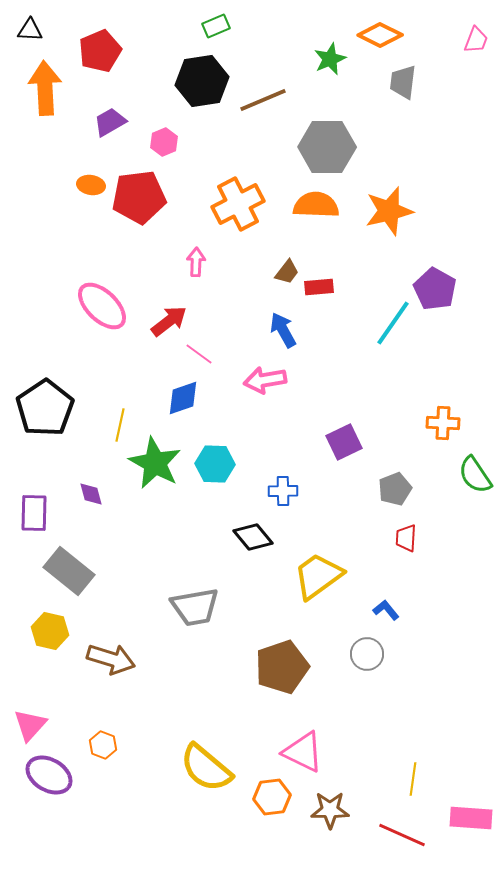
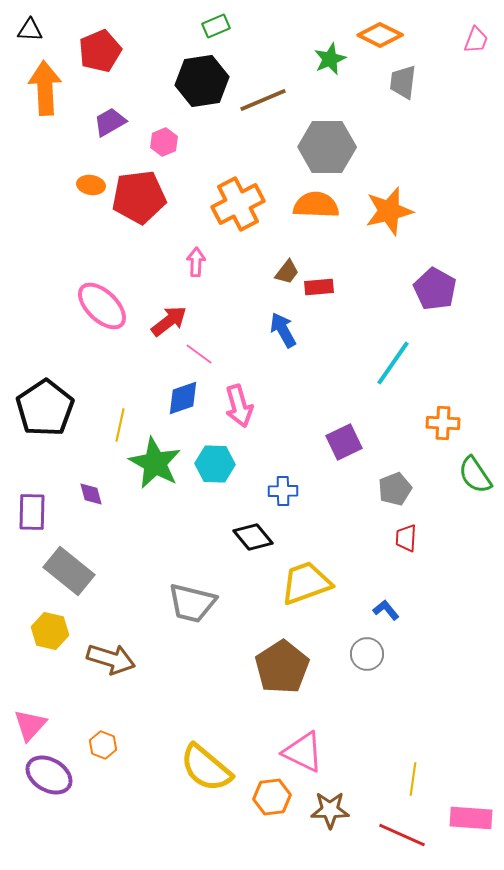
cyan line at (393, 323): moved 40 px down
pink arrow at (265, 380): moved 26 px left, 26 px down; rotated 96 degrees counterclockwise
purple rectangle at (34, 513): moved 2 px left, 1 px up
yellow trapezoid at (318, 576): moved 12 px left, 7 px down; rotated 16 degrees clockwise
gray trapezoid at (195, 607): moved 3 px left, 4 px up; rotated 24 degrees clockwise
brown pentagon at (282, 667): rotated 14 degrees counterclockwise
